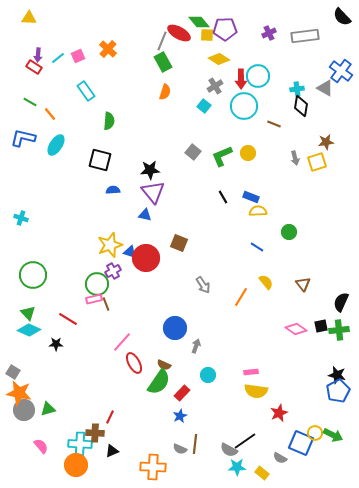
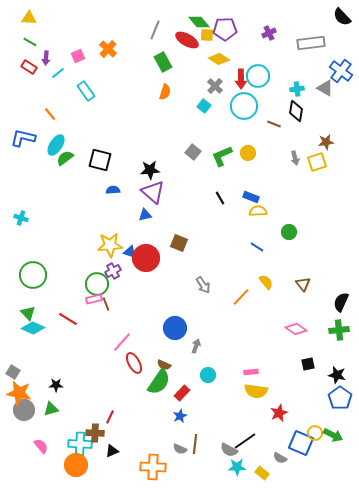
red ellipse at (179, 33): moved 8 px right, 7 px down
gray rectangle at (305, 36): moved 6 px right, 7 px down
gray line at (162, 41): moved 7 px left, 11 px up
purple arrow at (38, 55): moved 8 px right, 3 px down
cyan line at (58, 58): moved 15 px down
red rectangle at (34, 67): moved 5 px left
gray cross at (215, 86): rotated 14 degrees counterclockwise
green line at (30, 102): moved 60 px up
black diamond at (301, 106): moved 5 px left, 5 px down
green semicircle at (109, 121): moved 44 px left, 37 px down; rotated 132 degrees counterclockwise
purple triangle at (153, 192): rotated 10 degrees counterclockwise
black line at (223, 197): moved 3 px left, 1 px down
blue triangle at (145, 215): rotated 24 degrees counterclockwise
yellow star at (110, 245): rotated 15 degrees clockwise
orange line at (241, 297): rotated 12 degrees clockwise
black square at (321, 326): moved 13 px left, 38 px down
cyan diamond at (29, 330): moved 4 px right, 2 px up
black star at (56, 344): moved 41 px down
blue pentagon at (338, 391): moved 2 px right, 7 px down; rotated 10 degrees counterclockwise
green triangle at (48, 409): moved 3 px right
